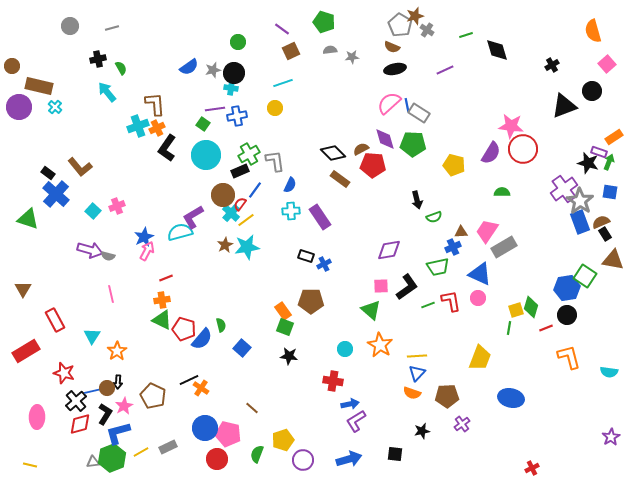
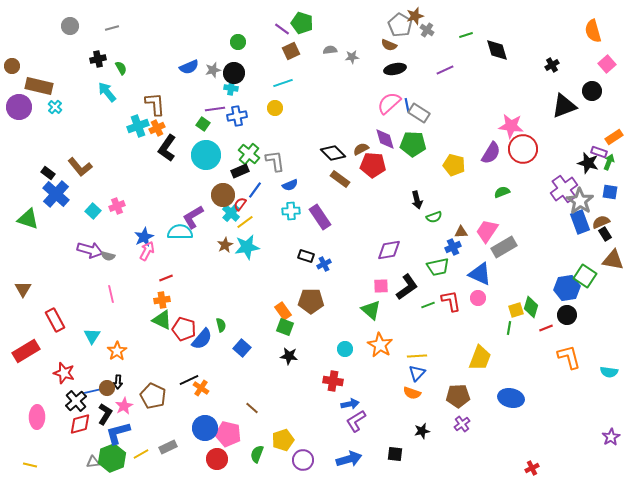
green pentagon at (324, 22): moved 22 px left, 1 px down
brown semicircle at (392, 47): moved 3 px left, 2 px up
blue semicircle at (189, 67): rotated 12 degrees clockwise
green cross at (249, 154): rotated 20 degrees counterclockwise
blue semicircle at (290, 185): rotated 42 degrees clockwise
green semicircle at (502, 192): rotated 21 degrees counterclockwise
yellow line at (246, 220): moved 1 px left, 2 px down
cyan semicircle at (180, 232): rotated 15 degrees clockwise
brown pentagon at (447, 396): moved 11 px right
yellow line at (141, 452): moved 2 px down
